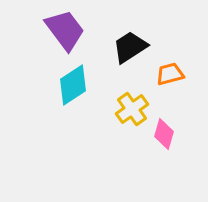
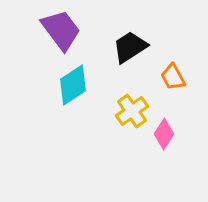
purple trapezoid: moved 4 px left
orange trapezoid: moved 3 px right, 3 px down; rotated 104 degrees counterclockwise
yellow cross: moved 2 px down
pink diamond: rotated 16 degrees clockwise
